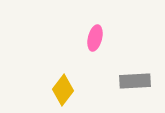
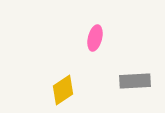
yellow diamond: rotated 20 degrees clockwise
